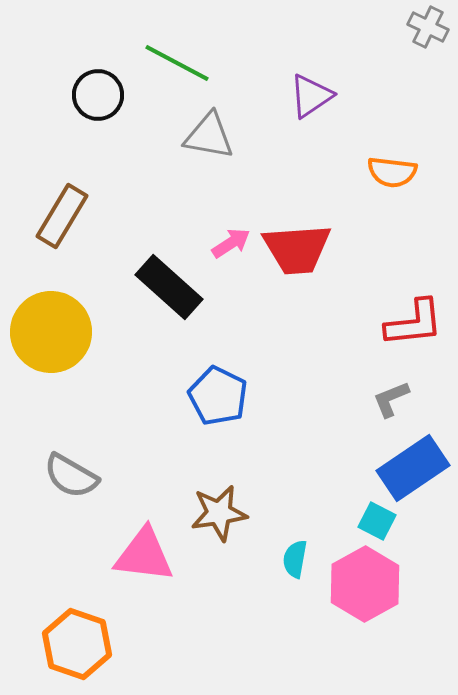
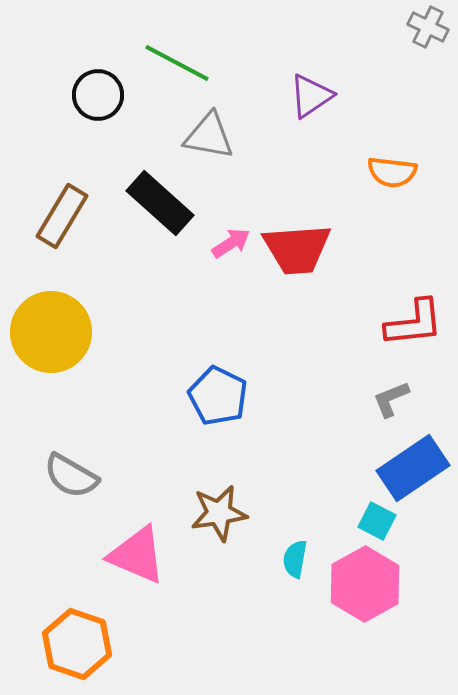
black rectangle: moved 9 px left, 84 px up
pink triangle: moved 7 px left; rotated 16 degrees clockwise
